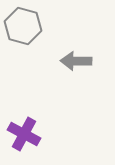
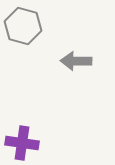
purple cross: moved 2 px left, 9 px down; rotated 20 degrees counterclockwise
